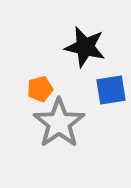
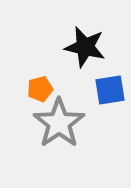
blue square: moved 1 px left
